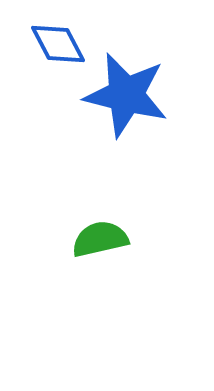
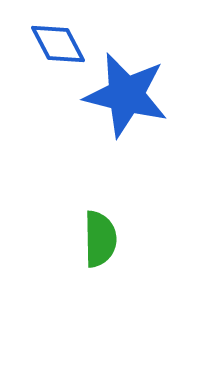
green semicircle: rotated 102 degrees clockwise
